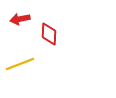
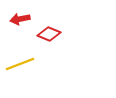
red diamond: rotated 70 degrees counterclockwise
